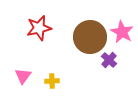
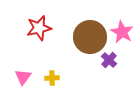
pink triangle: moved 1 px down
yellow cross: moved 3 px up
